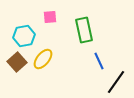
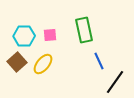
pink square: moved 18 px down
cyan hexagon: rotated 10 degrees clockwise
yellow ellipse: moved 5 px down
black line: moved 1 px left
